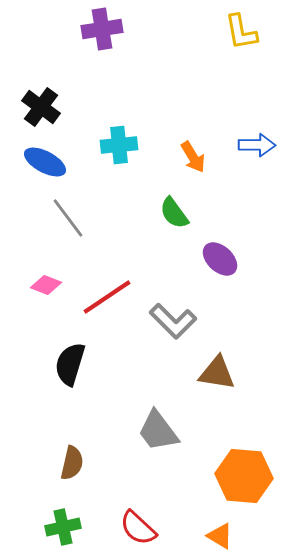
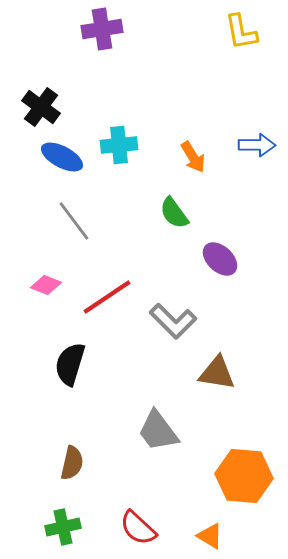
blue ellipse: moved 17 px right, 5 px up
gray line: moved 6 px right, 3 px down
orange triangle: moved 10 px left
